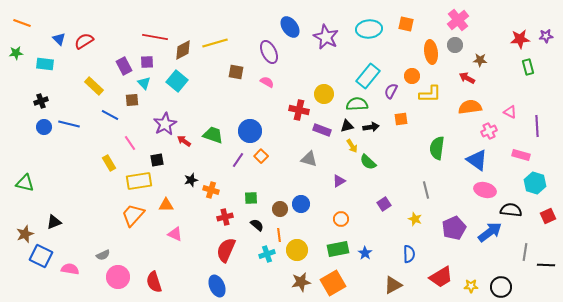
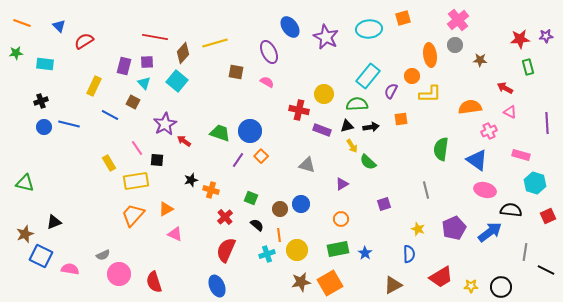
orange square at (406, 24): moved 3 px left, 6 px up; rotated 28 degrees counterclockwise
blue triangle at (59, 39): moved 13 px up
brown diamond at (183, 50): moved 3 px down; rotated 20 degrees counterclockwise
orange ellipse at (431, 52): moved 1 px left, 3 px down
purple rectangle at (124, 66): rotated 42 degrees clockwise
red arrow at (467, 78): moved 38 px right, 10 px down
yellow rectangle at (94, 86): rotated 72 degrees clockwise
brown square at (132, 100): moved 1 px right, 2 px down; rotated 32 degrees clockwise
purple line at (537, 126): moved 10 px right, 3 px up
green trapezoid at (213, 135): moved 7 px right, 2 px up
pink line at (130, 143): moved 7 px right, 5 px down
green semicircle at (437, 148): moved 4 px right, 1 px down
gray triangle at (309, 159): moved 2 px left, 6 px down
black square at (157, 160): rotated 16 degrees clockwise
yellow rectangle at (139, 181): moved 3 px left
purple triangle at (339, 181): moved 3 px right, 3 px down
green square at (251, 198): rotated 24 degrees clockwise
purple square at (384, 204): rotated 16 degrees clockwise
orange triangle at (166, 205): moved 4 px down; rotated 28 degrees counterclockwise
red cross at (225, 217): rotated 28 degrees counterclockwise
yellow star at (415, 219): moved 3 px right, 10 px down
black line at (546, 265): moved 5 px down; rotated 24 degrees clockwise
pink circle at (118, 277): moved 1 px right, 3 px up
orange square at (333, 283): moved 3 px left
